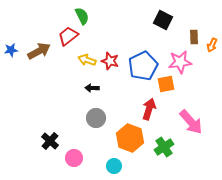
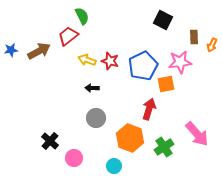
pink arrow: moved 6 px right, 12 px down
